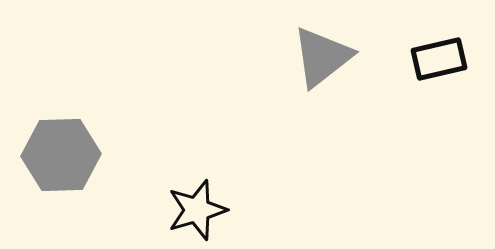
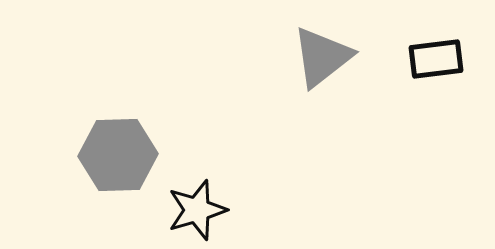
black rectangle: moved 3 px left; rotated 6 degrees clockwise
gray hexagon: moved 57 px right
